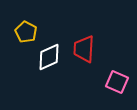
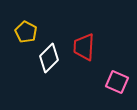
red trapezoid: moved 2 px up
white diamond: moved 1 px down; rotated 20 degrees counterclockwise
